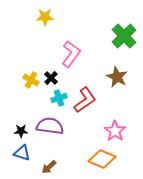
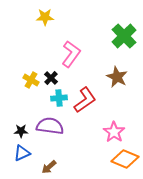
cyan cross: rotated 14 degrees clockwise
pink star: moved 1 px left, 1 px down
blue triangle: rotated 42 degrees counterclockwise
orange diamond: moved 23 px right
